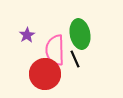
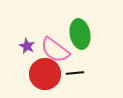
purple star: moved 11 px down; rotated 14 degrees counterclockwise
pink semicircle: rotated 52 degrees counterclockwise
black line: moved 14 px down; rotated 72 degrees counterclockwise
